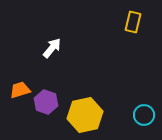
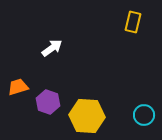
white arrow: rotated 15 degrees clockwise
orange trapezoid: moved 2 px left, 3 px up
purple hexagon: moved 2 px right
yellow hexagon: moved 2 px right, 1 px down; rotated 16 degrees clockwise
